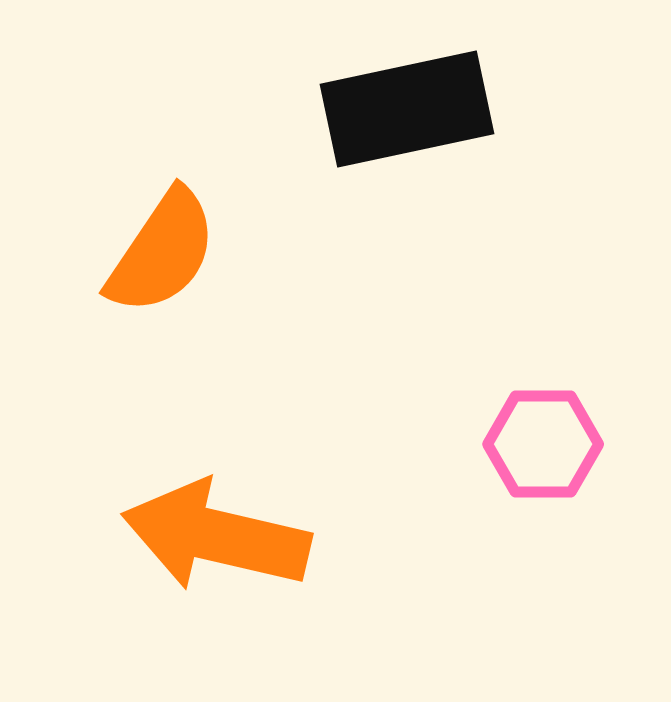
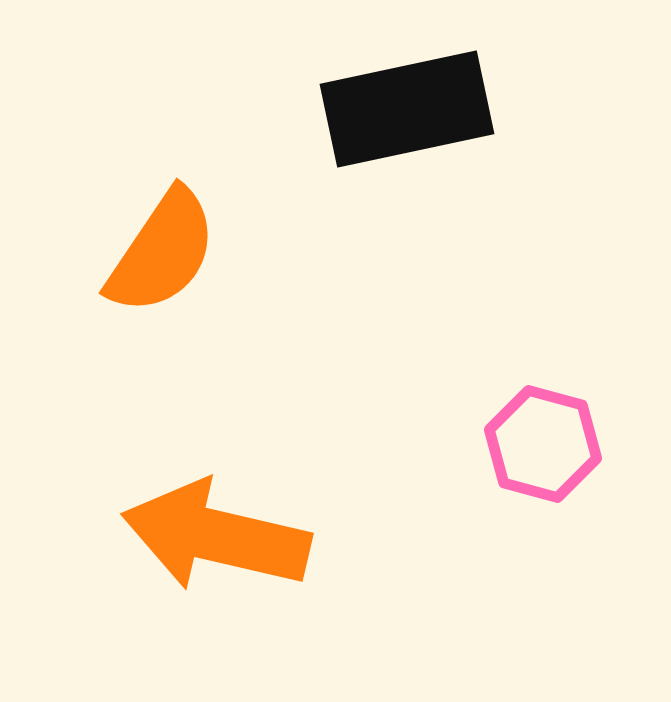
pink hexagon: rotated 15 degrees clockwise
